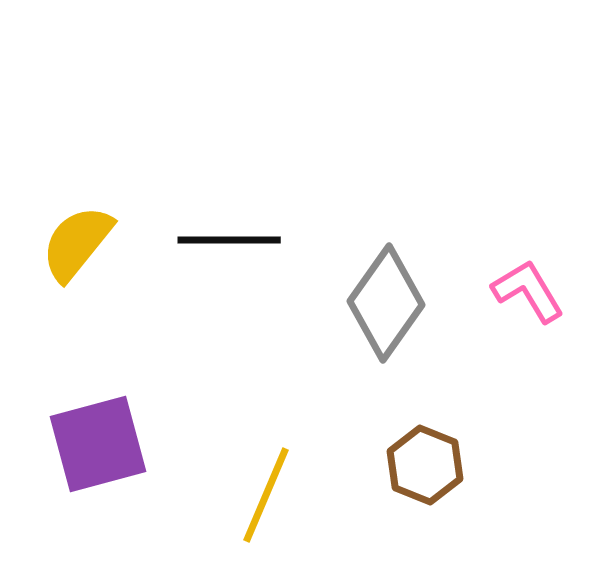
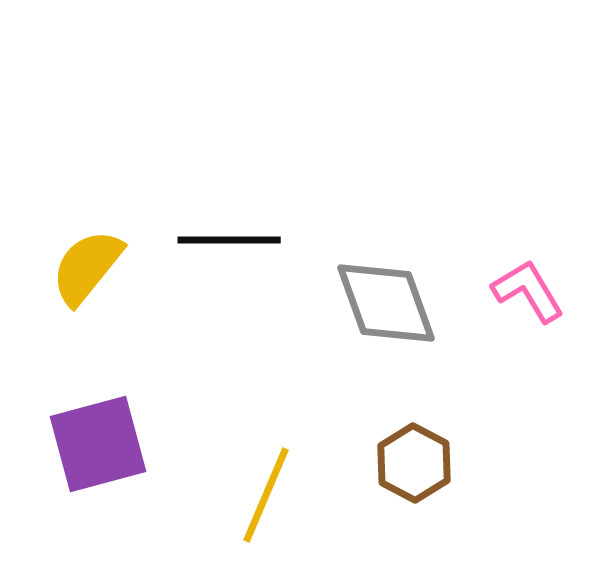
yellow semicircle: moved 10 px right, 24 px down
gray diamond: rotated 55 degrees counterclockwise
brown hexagon: moved 11 px left, 2 px up; rotated 6 degrees clockwise
